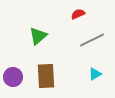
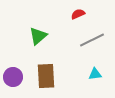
cyan triangle: rotated 24 degrees clockwise
